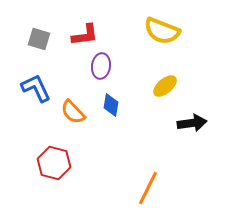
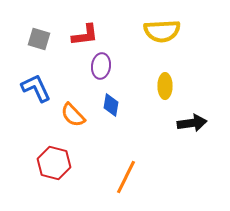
yellow semicircle: rotated 24 degrees counterclockwise
yellow ellipse: rotated 50 degrees counterclockwise
orange semicircle: moved 3 px down
orange line: moved 22 px left, 11 px up
